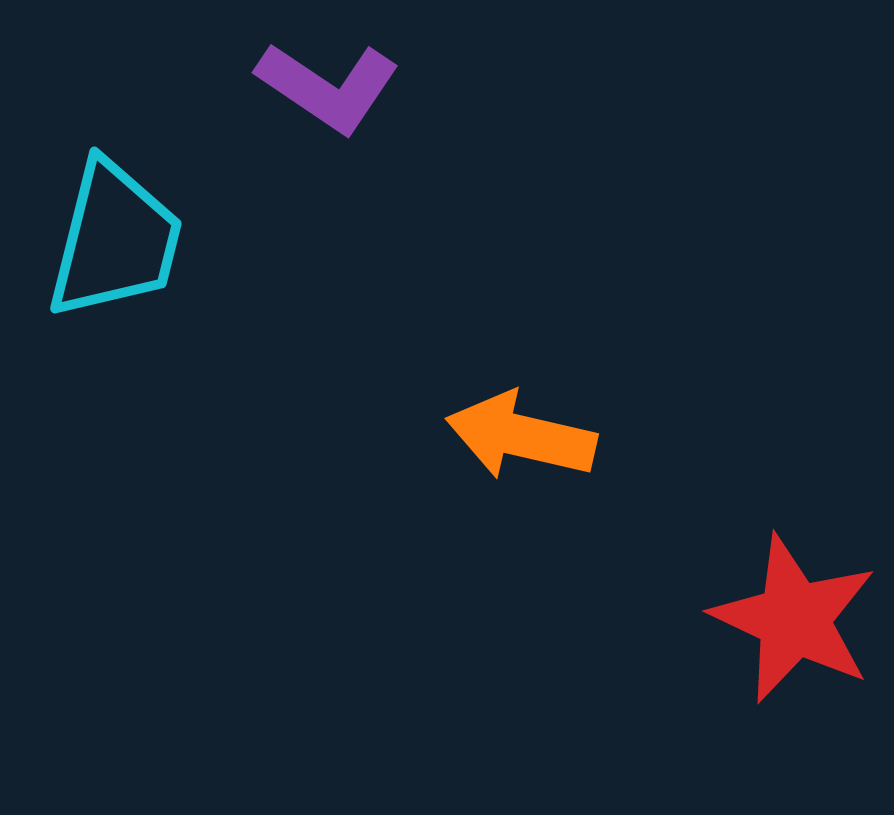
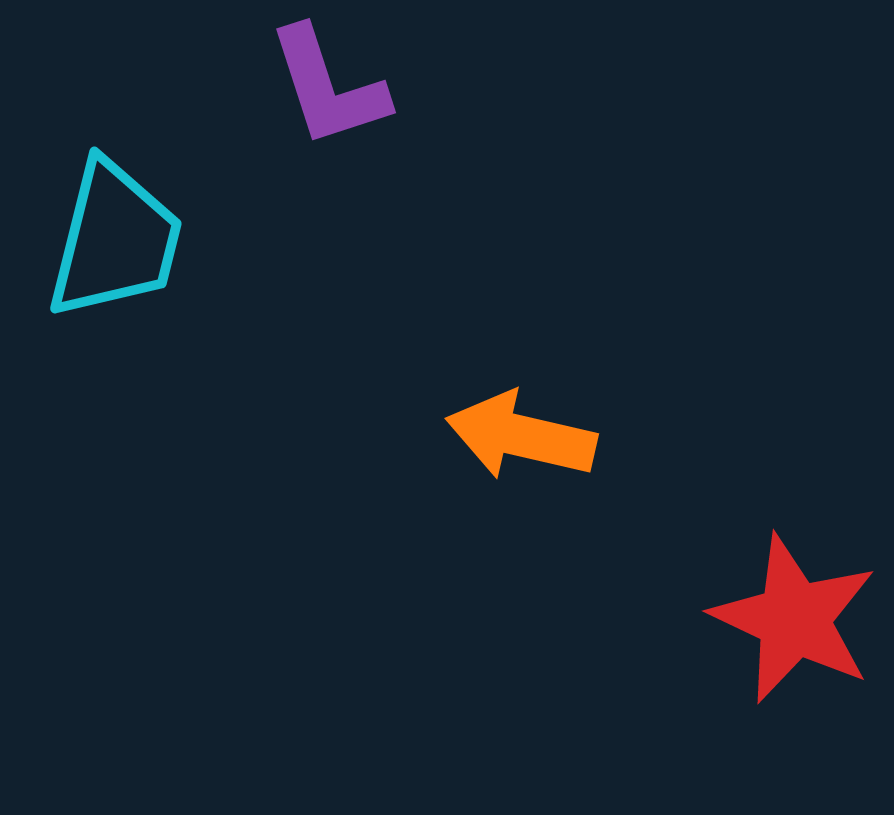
purple L-shape: rotated 38 degrees clockwise
